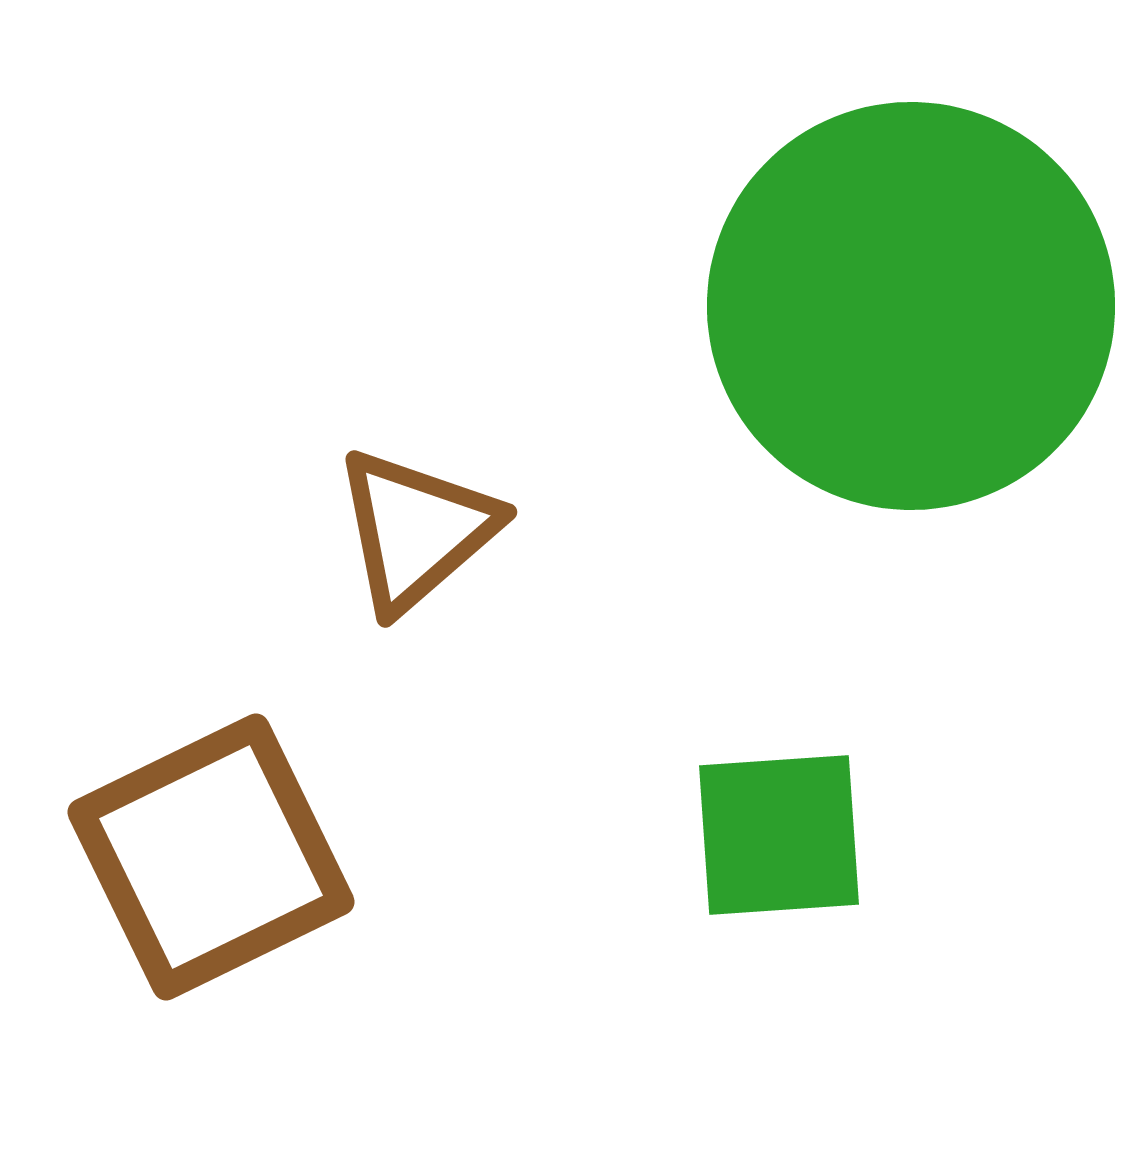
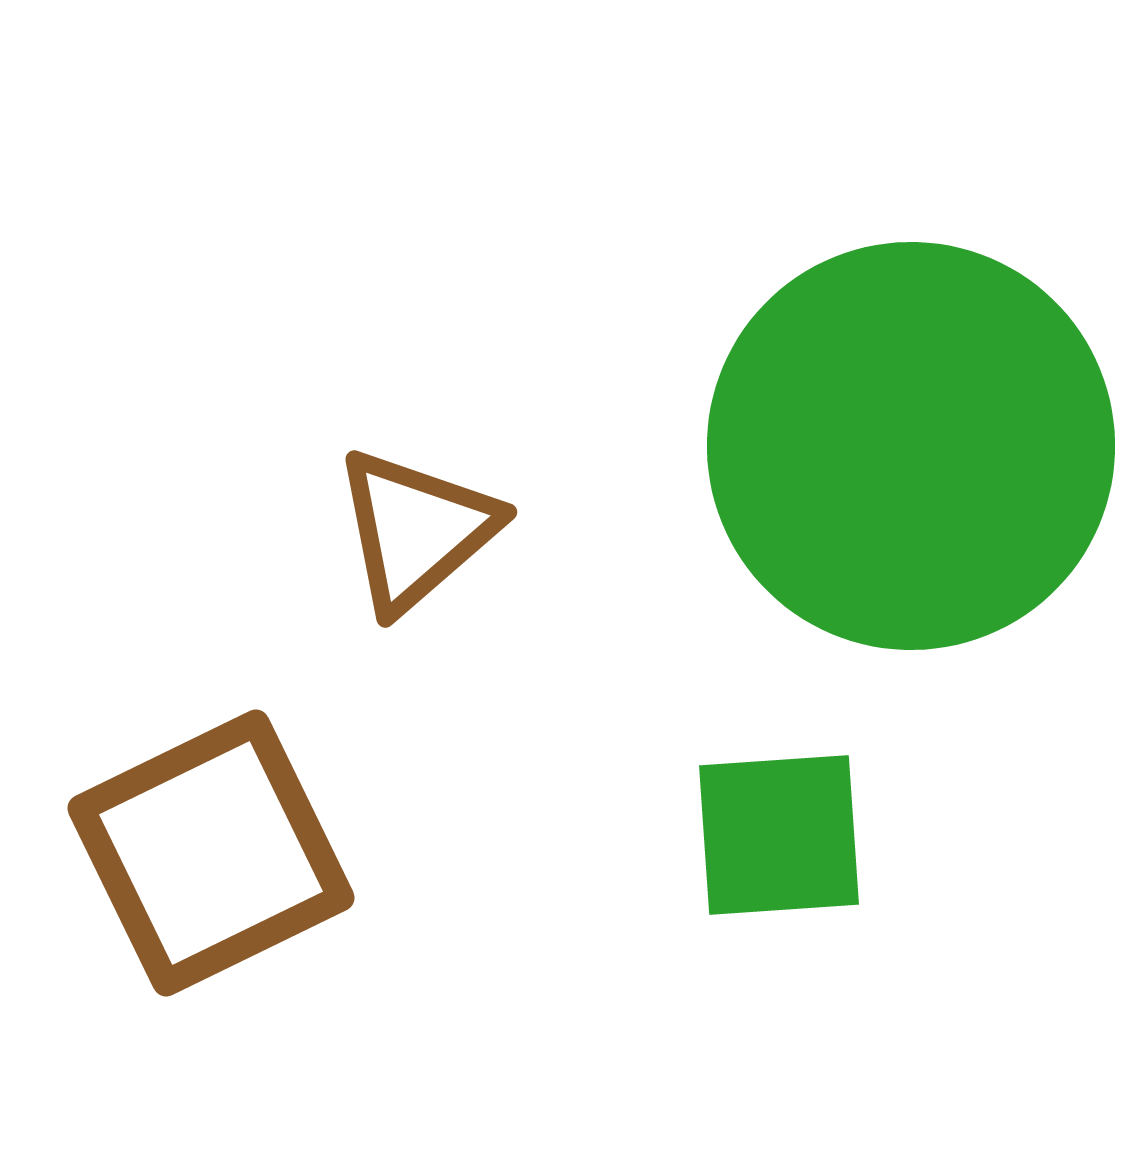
green circle: moved 140 px down
brown square: moved 4 px up
